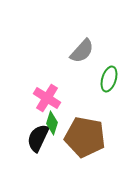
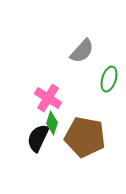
pink cross: moved 1 px right
